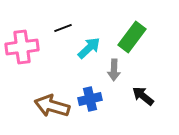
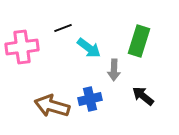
green rectangle: moved 7 px right, 4 px down; rotated 20 degrees counterclockwise
cyan arrow: rotated 80 degrees clockwise
